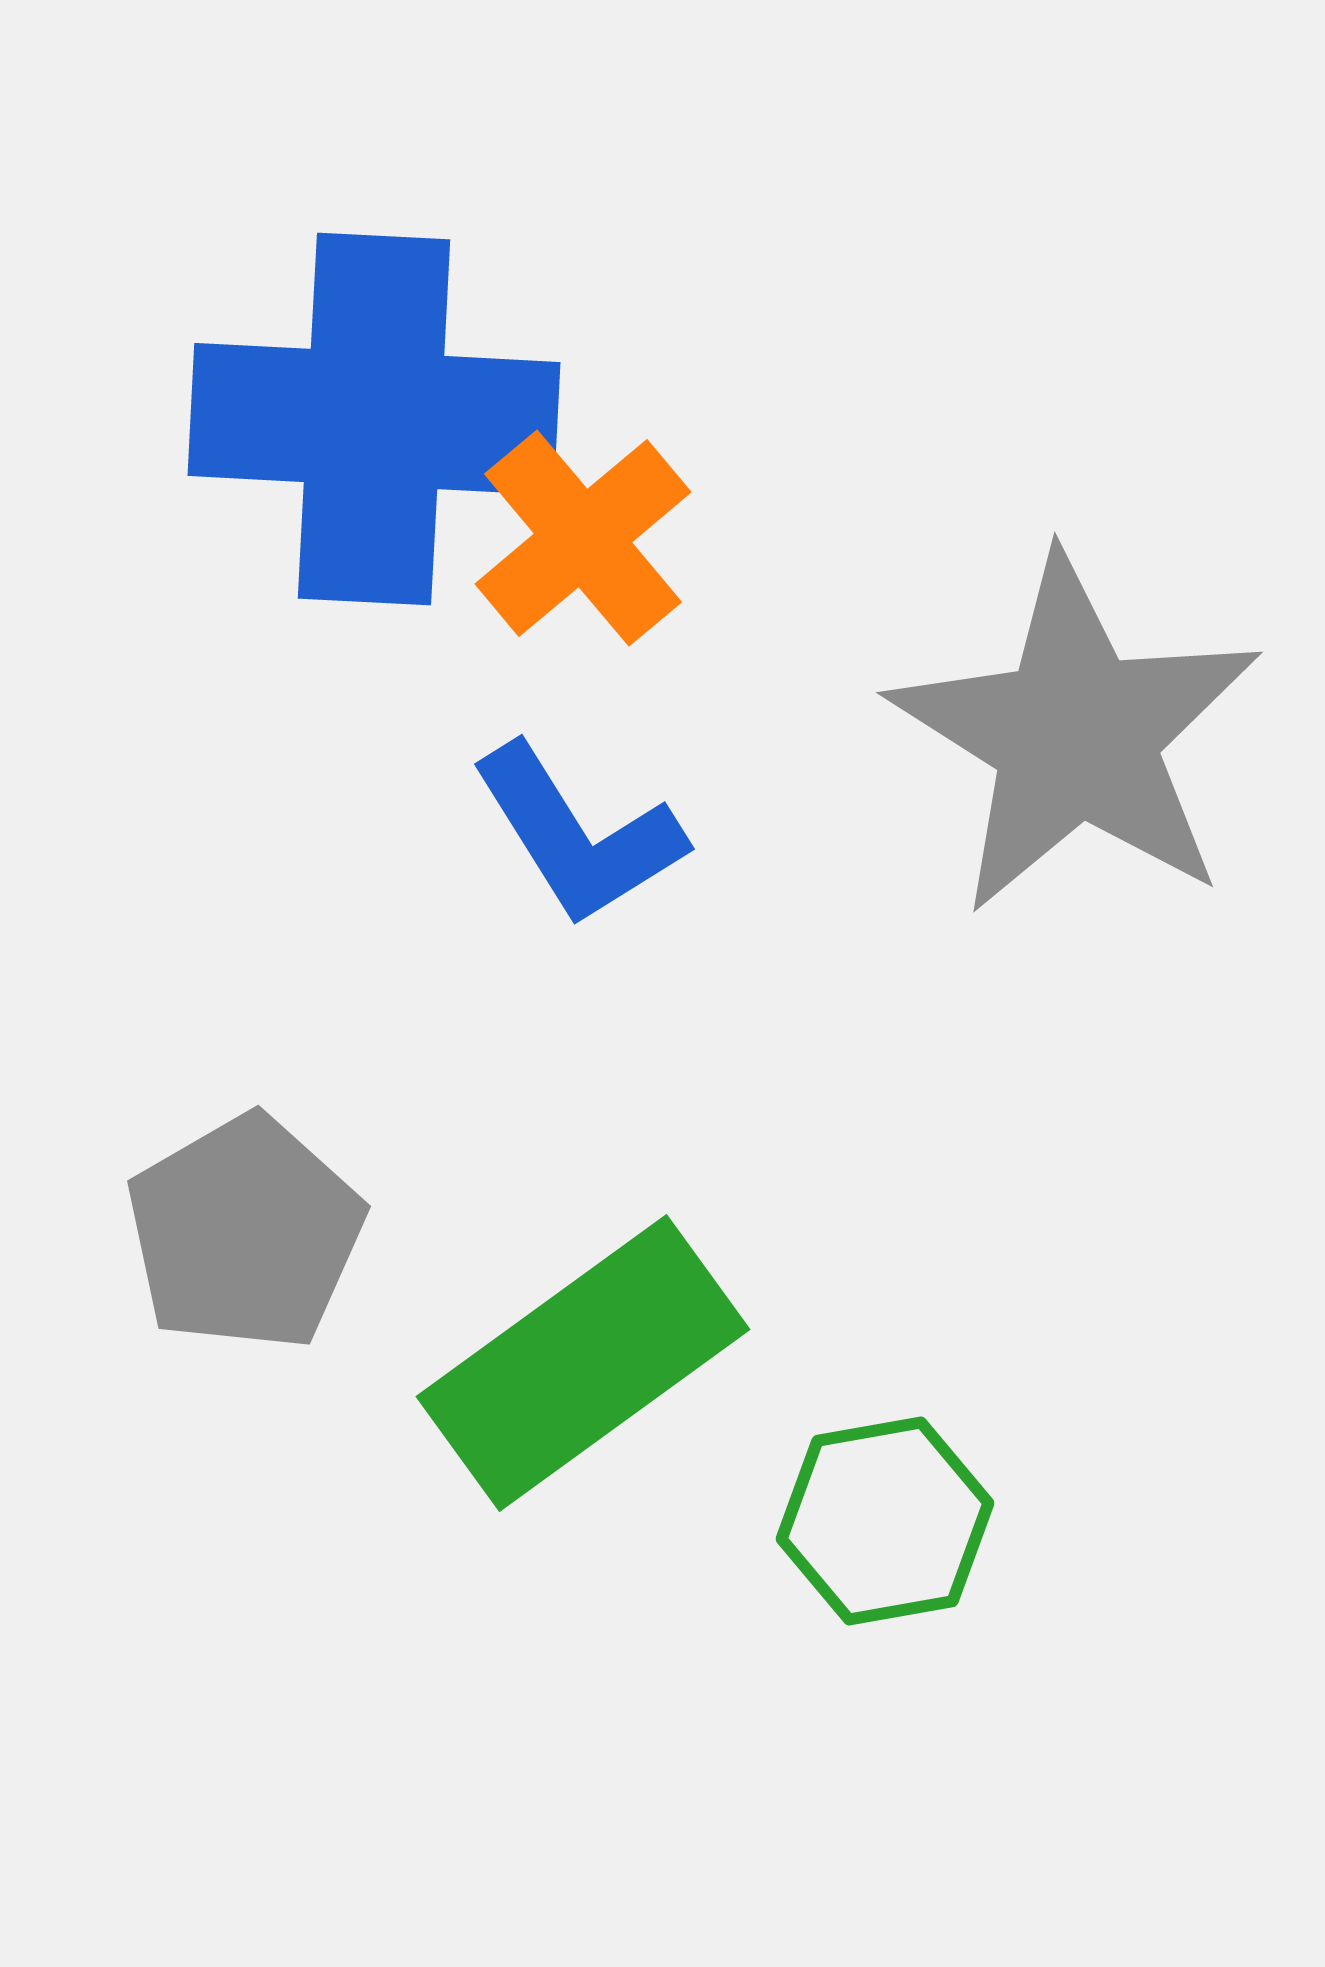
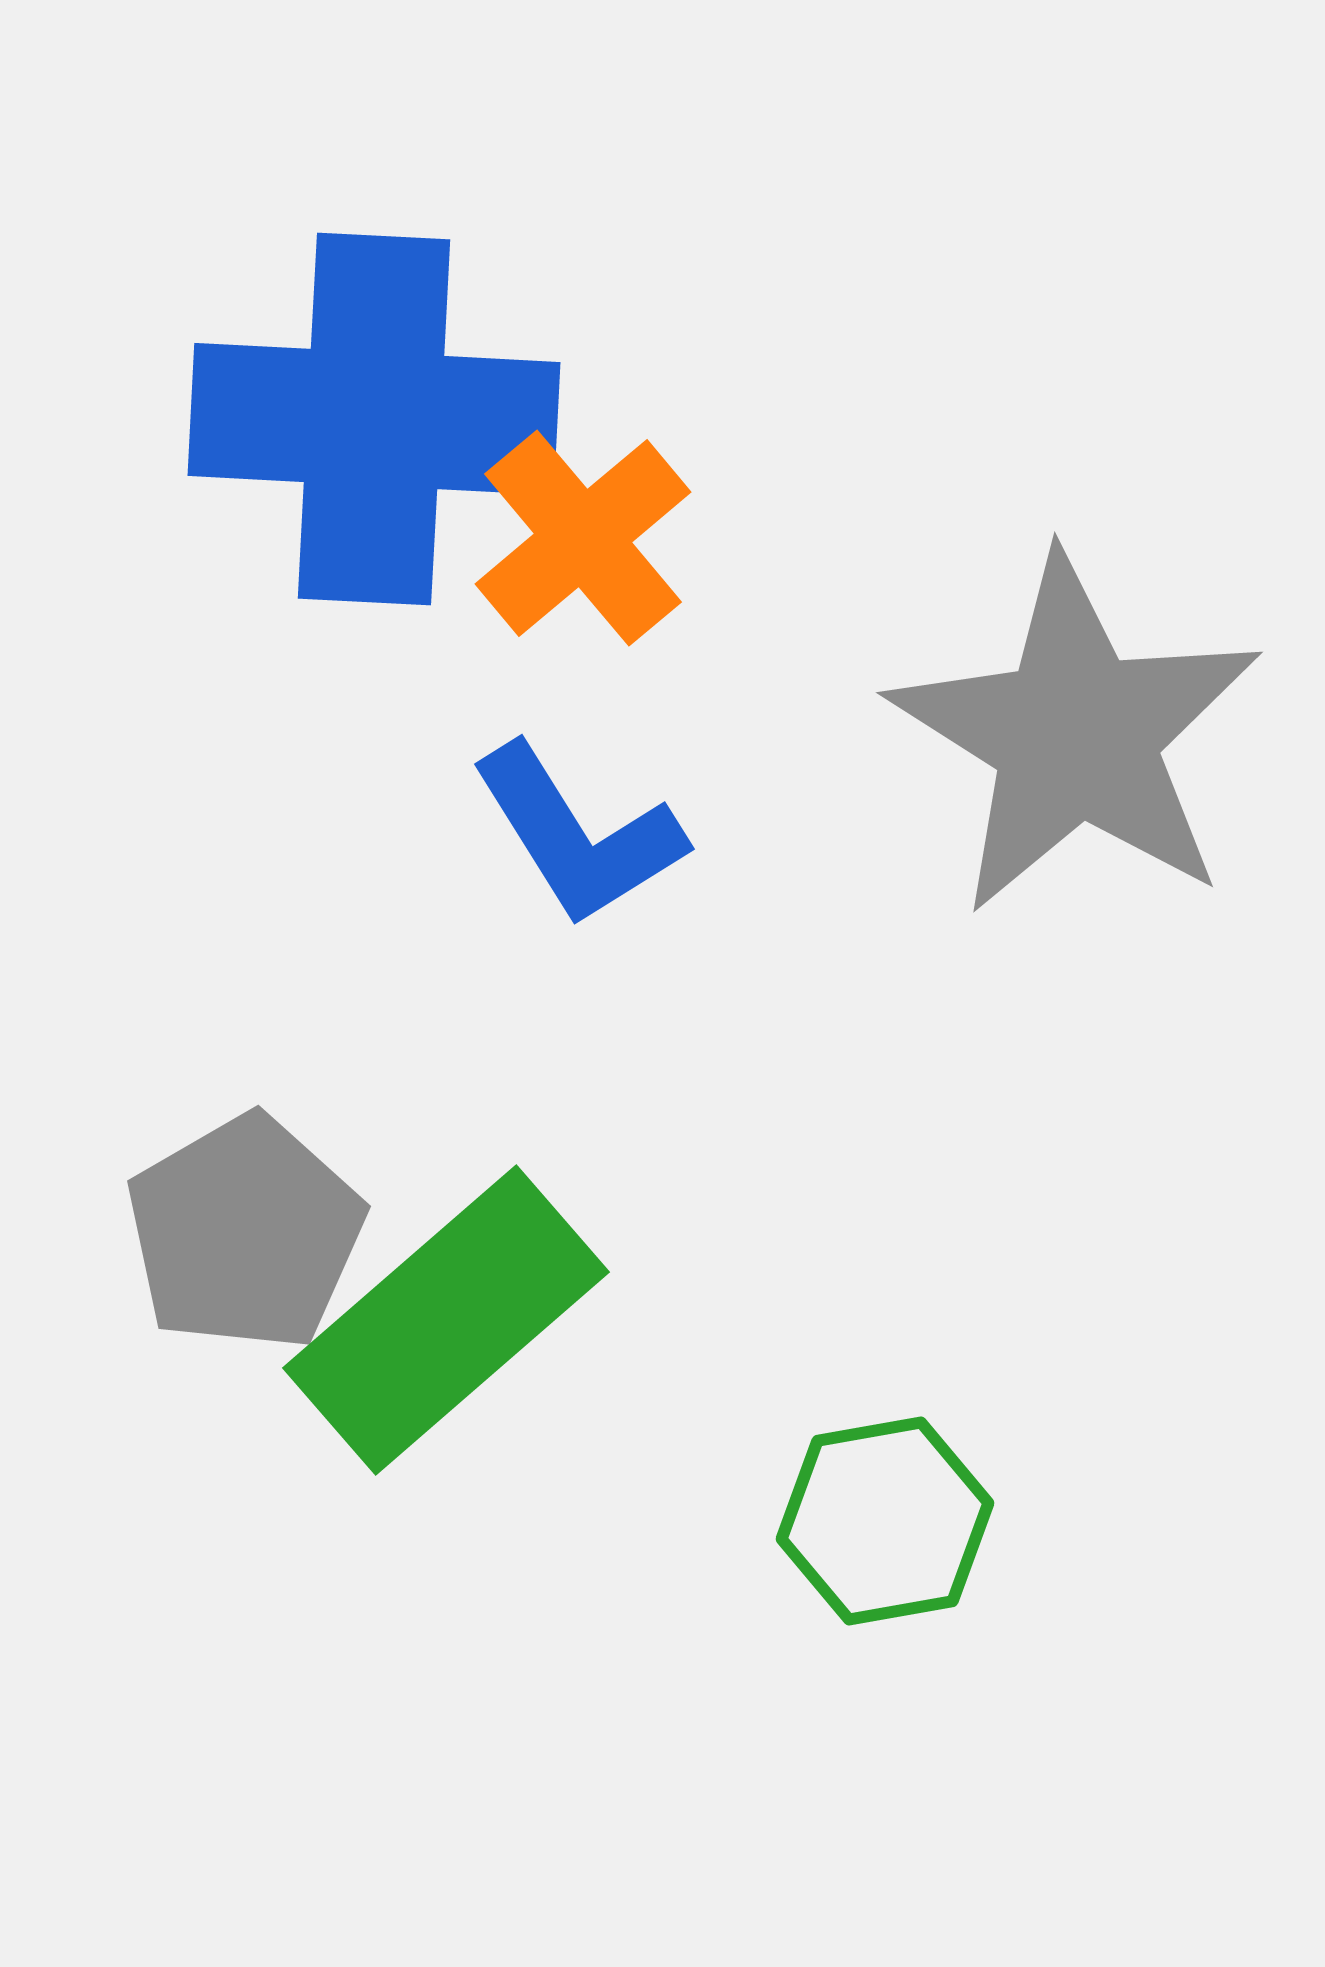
green rectangle: moved 137 px left, 43 px up; rotated 5 degrees counterclockwise
